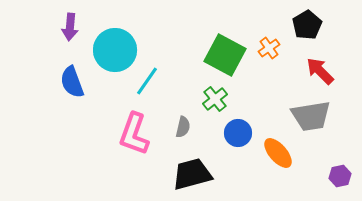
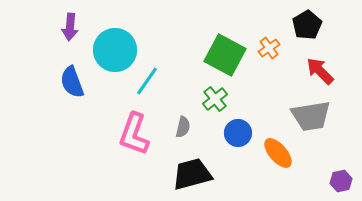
purple hexagon: moved 1 px right, 5 px down
